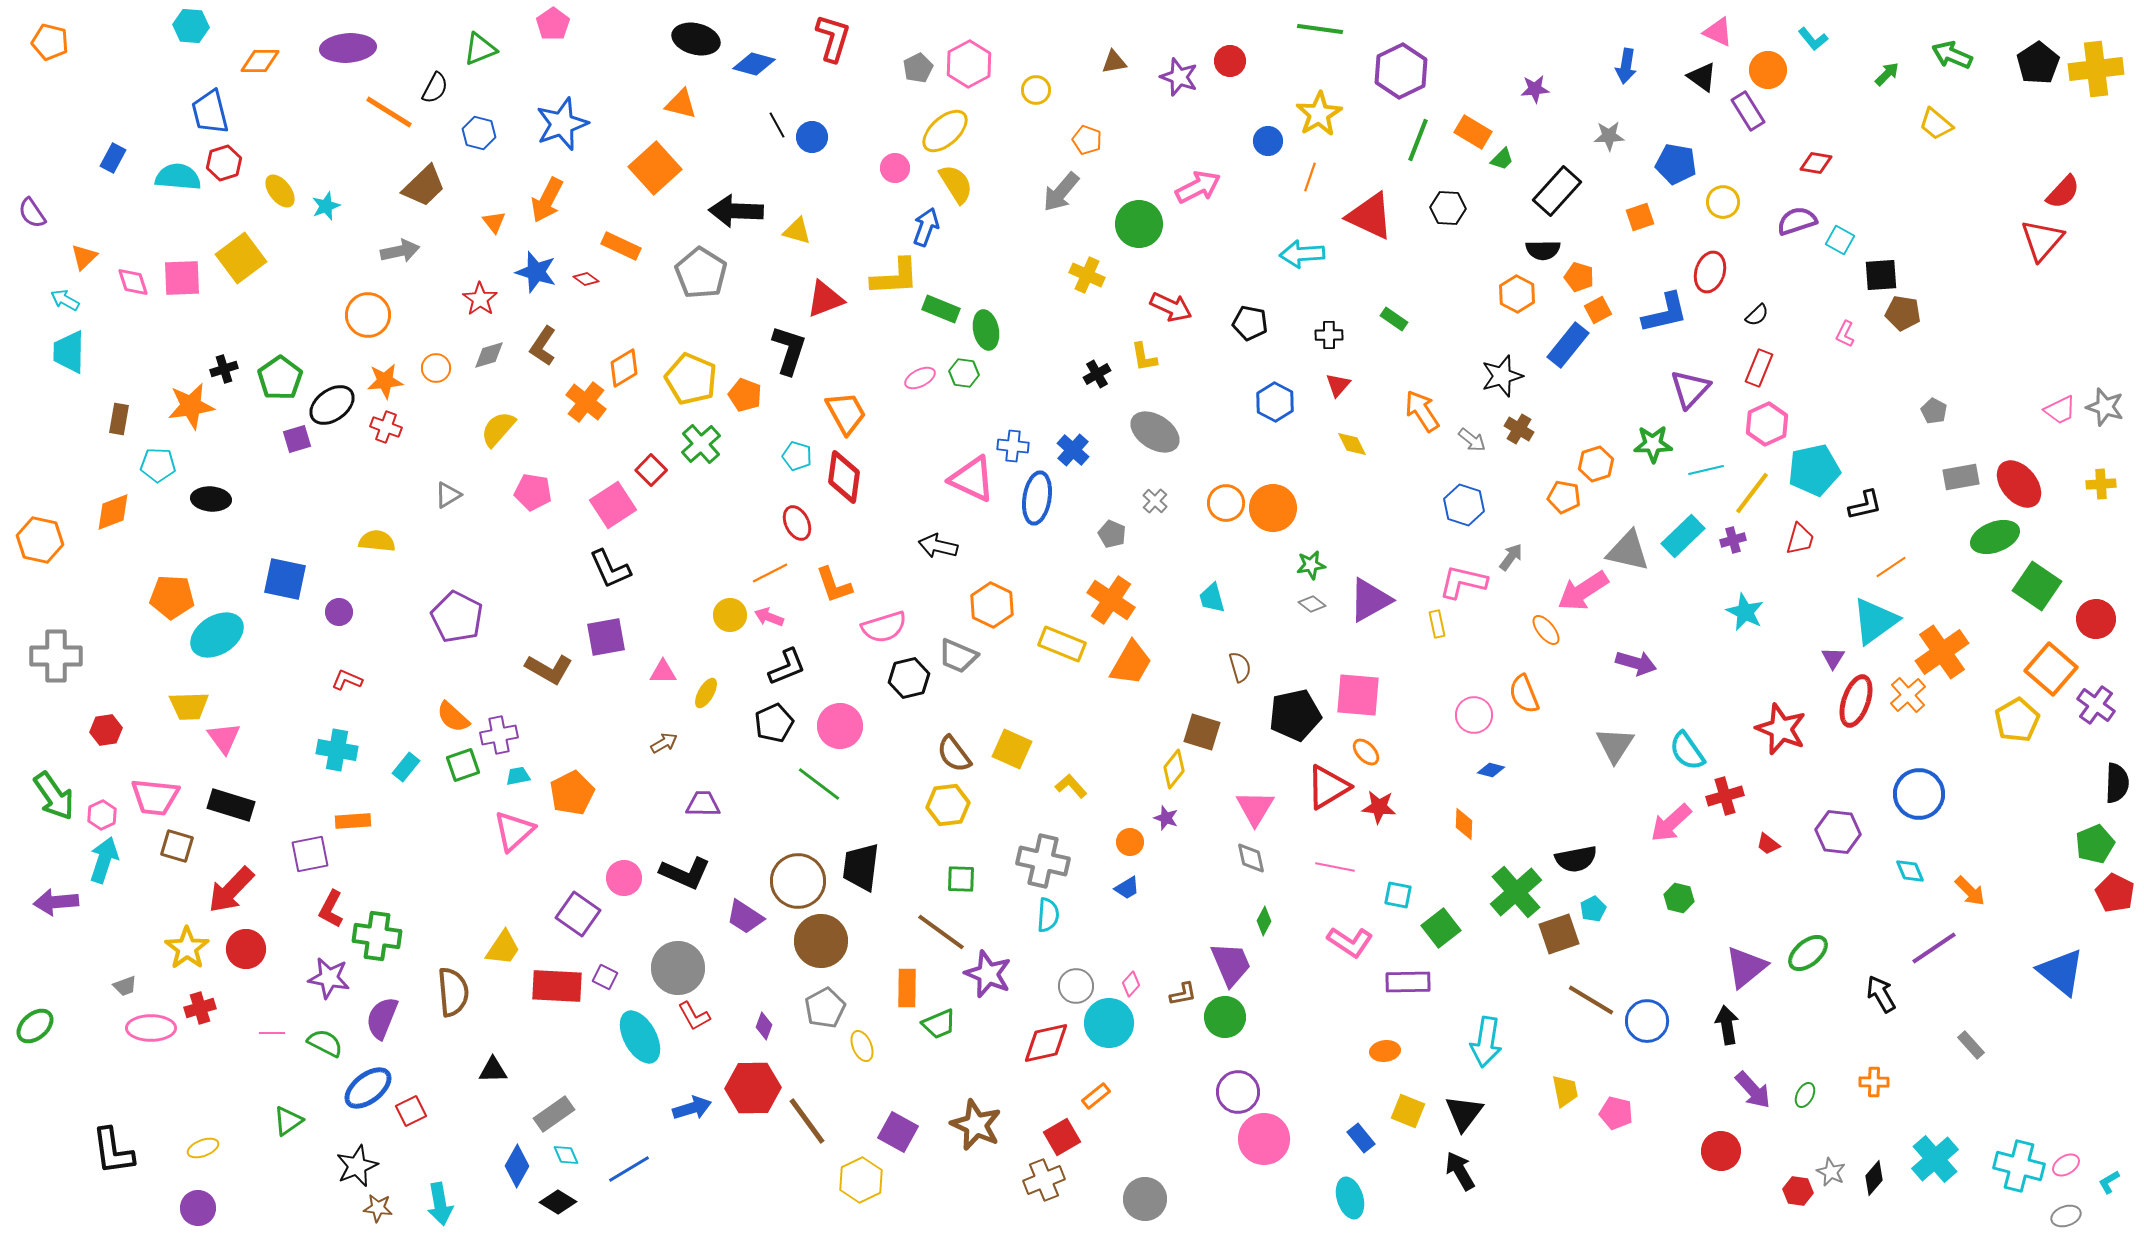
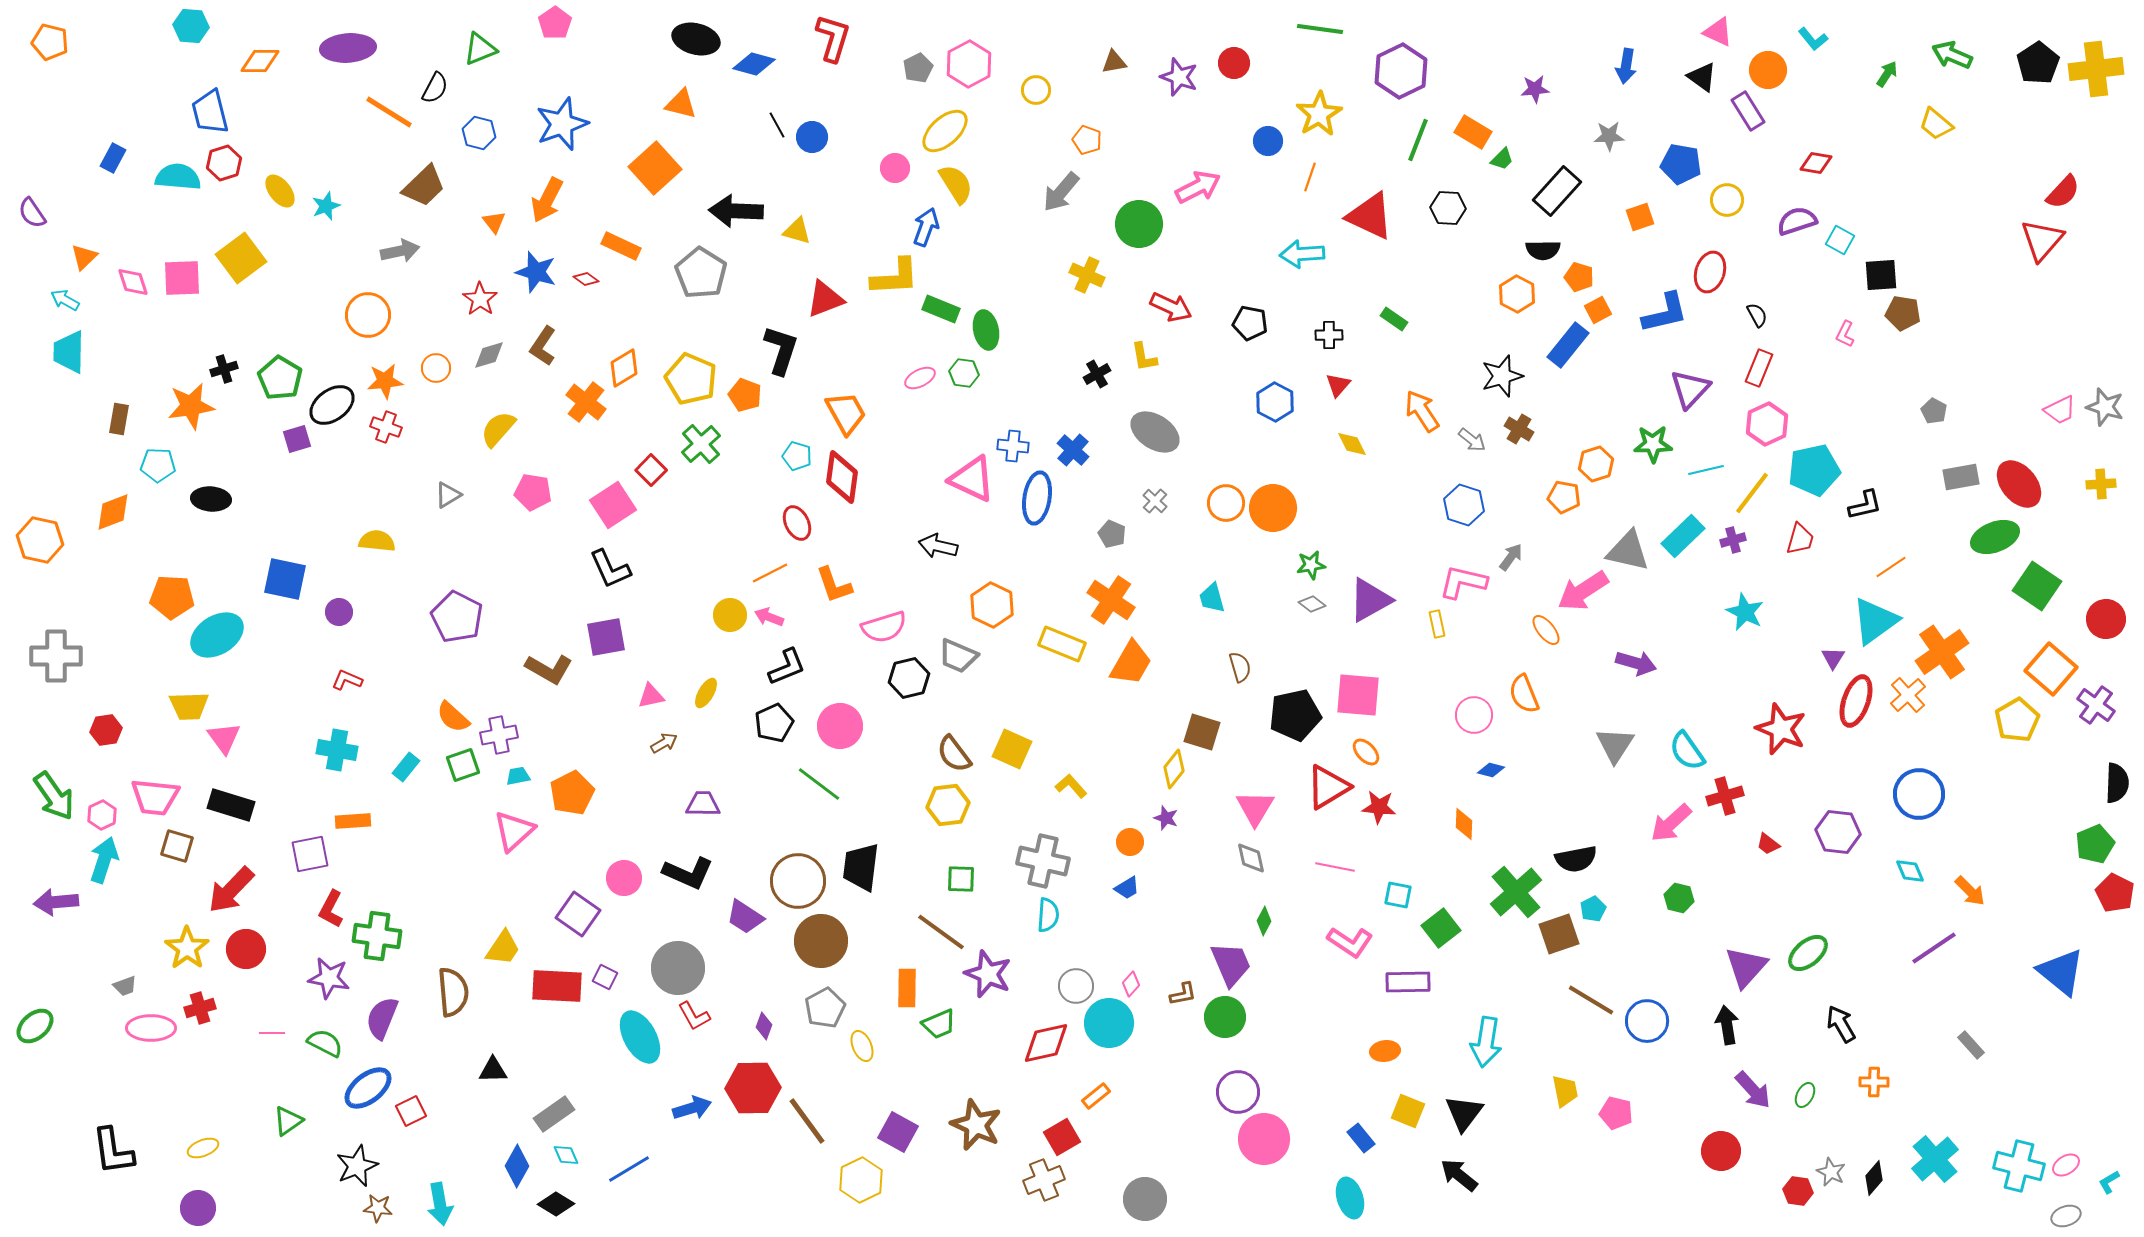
pink pentagon at (553, 24): moved 2 px right, 1 px up
red circle at (1230, 61): moved 4 px right, 2 px down
green arrow at (1887, 74): rotated 12 degrees counterclockwise
blue pentagon at (1676, 164): moved 5 px right
yellow circle at (1723, 202): moved 4 px right, 2 px up
black semicircle at (1757, 315): rotated 75 degrees counterclockwise
black L-shape at (789, 350): moved 8 px left
green pentagon at (280, 378): rotated 6 degrees counterclockwise
red diamond at (844, 477): moved 2 px left
red circle at (2096, 619): moved 10 px right
pink triangle at (663, 672): moved 12 px left, 24 px down; rotated 12 degrees counterclockwise
black L-shape at (685, 873): moved 3 px right
purple triangle at (1746, 967): rotated 9 degrees counterclockwise
black arrow at (1881, 994): moved 40 px left, 30 px down
black arrow at (1460, 1171): moved 1 px left, 4 px down; rotated 21 degrees counterclockwise
black diamond at (558, 1202): moved 2 px left, 2 px down
